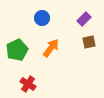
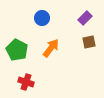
purple rectangle: moved 1 px right, 1 px up
green pentagon: rotated 20 degrees counterclockwise
red cross: moved 2 px left, 2 px up; rotated 14 degrees counterclockwise
